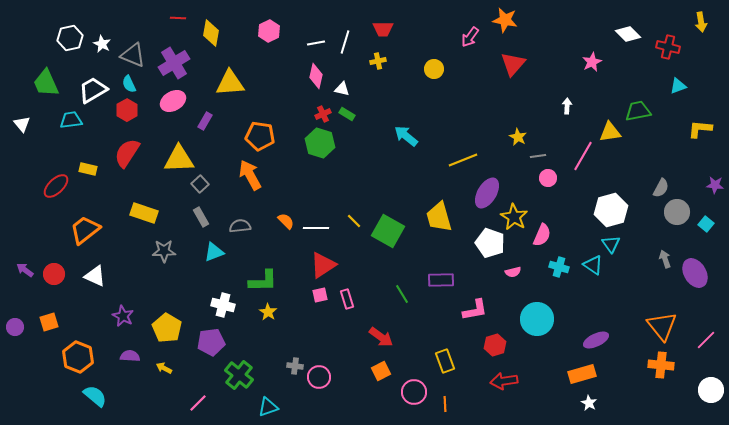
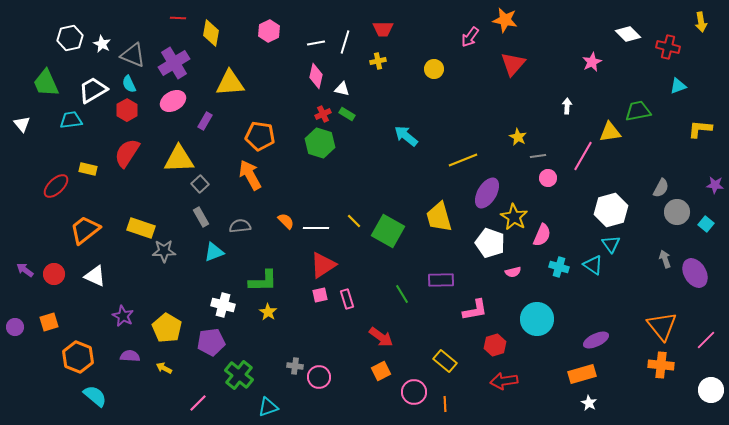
yellow rectangle at (144, 213): moved 3 px left, 15 px down
yellow rectangle at (445, 361): rotated 30 degrees counterclockwise
